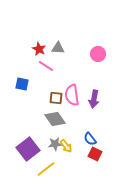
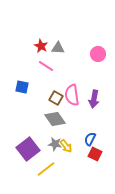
red star: moved 2 px right, 3 px up
blue square: moved 3 px down
brown square: rotated 24 degrees clockwise
blue semicircle: rotated 64 degrees clockwise
gray star: rotated 16 degrees clockwise
